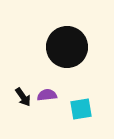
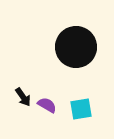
black circle: moved 9 px right
purple semicircle: moved 10 px down; rotated 36 degrees clockwise
